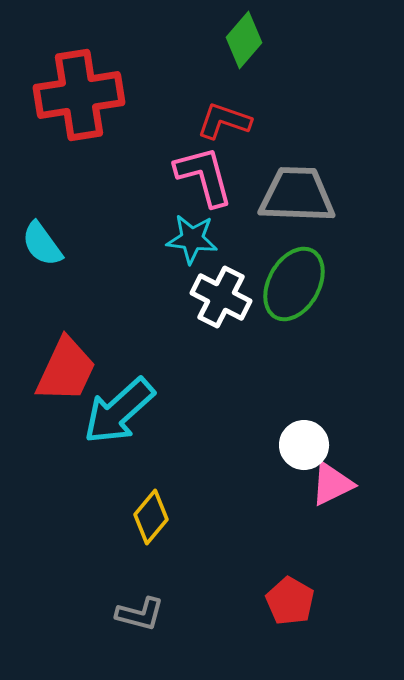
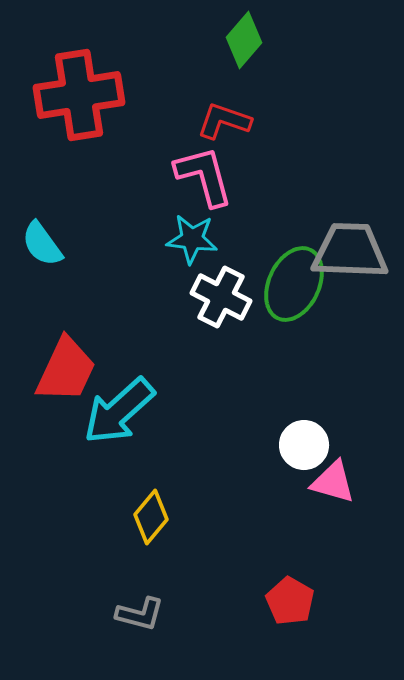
gray trapezoid: moved 53 px right, 56 px down
green ellipse: rotated 4 degrees counterclockwise
pink triangle: moved 1 px right, 2 px up; rotated 42 degrees clockwise
